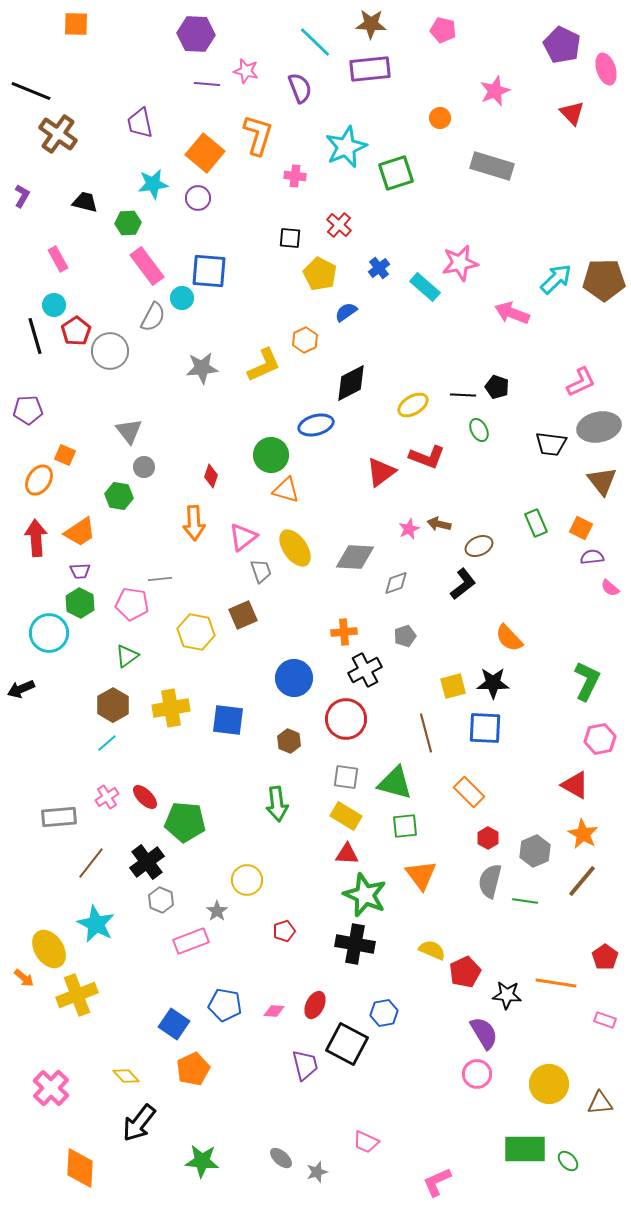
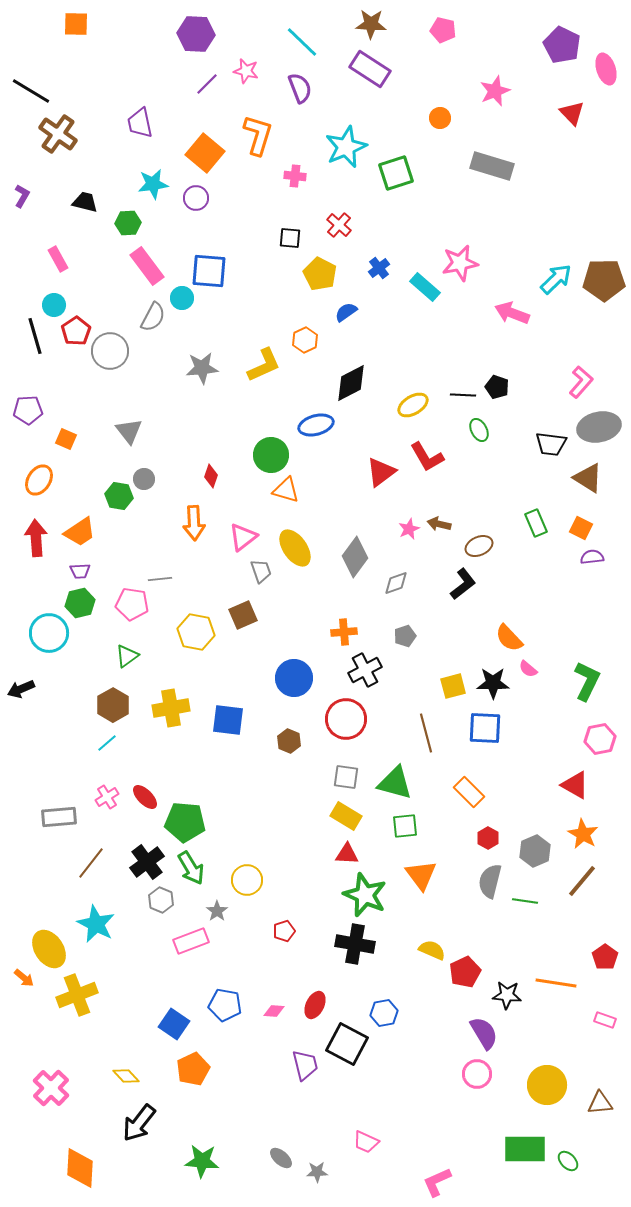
cyan line at (315, 42): moved 13 px left
purple rectangle at (370, 69): rotated 39 degrees clockwise
purple line at (207, 84): rotated 50 degrees counterclockwise
black line at (31, 91): rotated 9 degrees clockwise
purple circle at (198, 198): moved 2 px left
pink L-shape at (581, 382): rotated 24 degrees counterclockwise
orange square at (65, 455): moved 1 px right, 16 px up
red L-shape at (427, 457): rotated 39 degrees clockwise
gray circle at (144, 467): moved 12 px down
brown triangle at (602, 481): moved 14 px left, 3 px up; rotated 20 degrees counterclockwise
gray diamond at (355, 557): rotated 57 degrees counterclockwise
pink semicircle at (610, 588): moved 82 px left, 81 px down
green hexagon at (80, 603): rotated 20 degrees clockwise
green arrow at (277, 804): moved 86 px left, 64 px down; rotated 24 degrees counterclockwise
yellow circle at (549, 1084): moved 2 px left, 1 px down
gray star at (317, 1172): rotated 15 degrees clockwise
